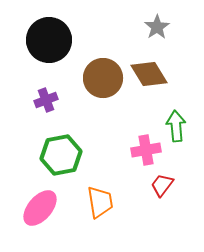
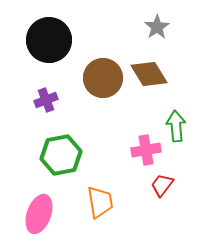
pink ellipse: moved 1 px left, 6 px down; rotated 21 degrees counterclockwise
